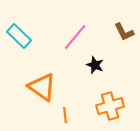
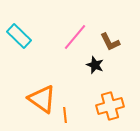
brown L-shape: moved 14 px left, 10 px down
orange triangle: moved 12 px down
